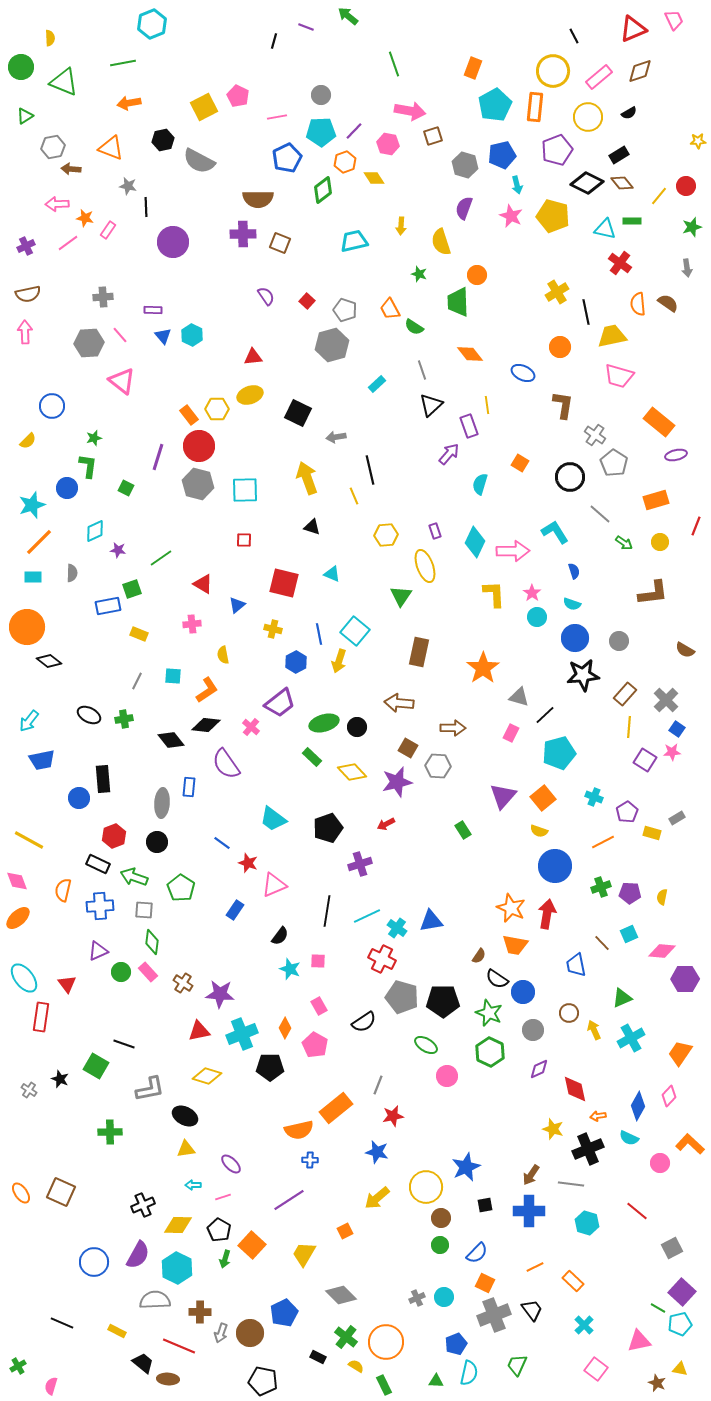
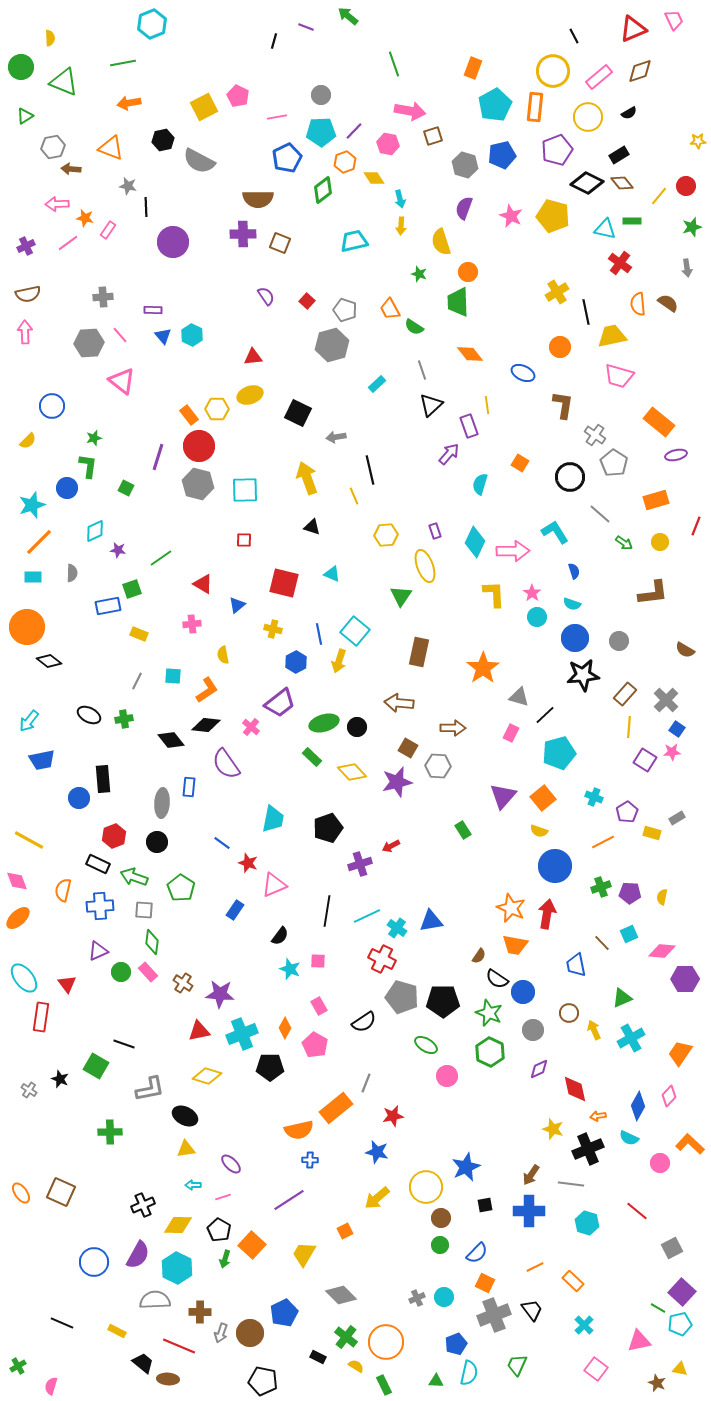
cyan arrow at (517, 185): moved 117 px left, 14 px down
orange circle at (477, 275): moved 9 px left, 3 px up
cyan trapezoid at (273, 819): rotated 116 degrees counterclockwise
red arrow at (386, 824): moved 5 px right, 22 px down
gray line at (378, 1085): moved 12 px left, 2 px up
